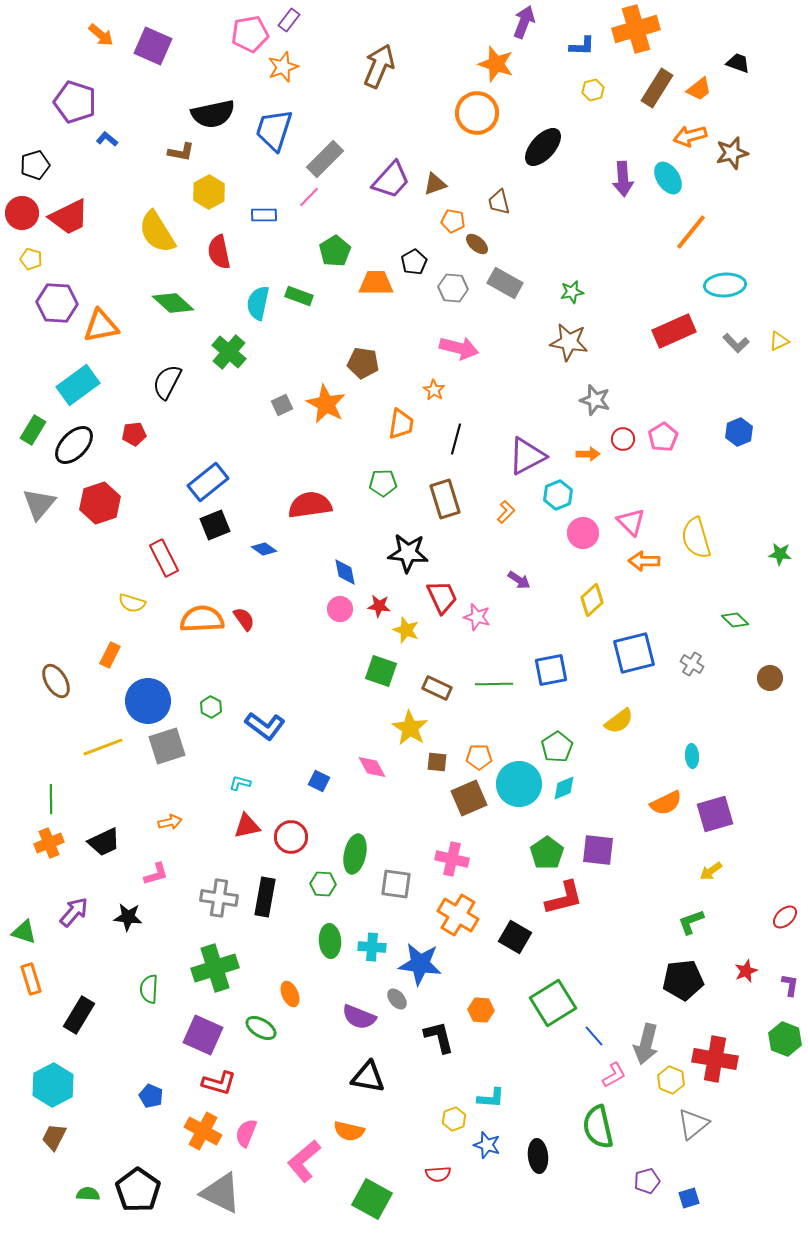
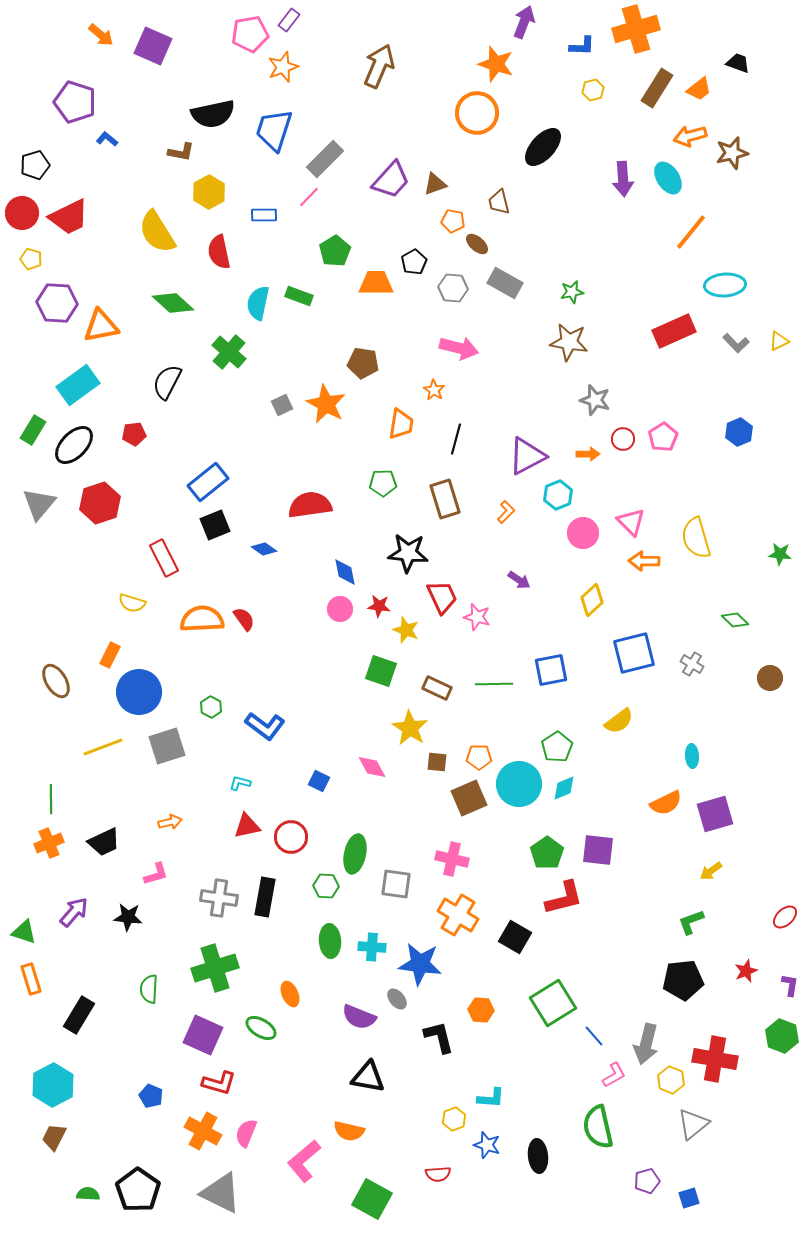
blue circle at (148, 701): moved 9 px left, 9 px up
green hexagon at (323, 884): moved 3 px right, 2 px down
green hexagon at (785, 1039): moved 3 px left, 3 px up
